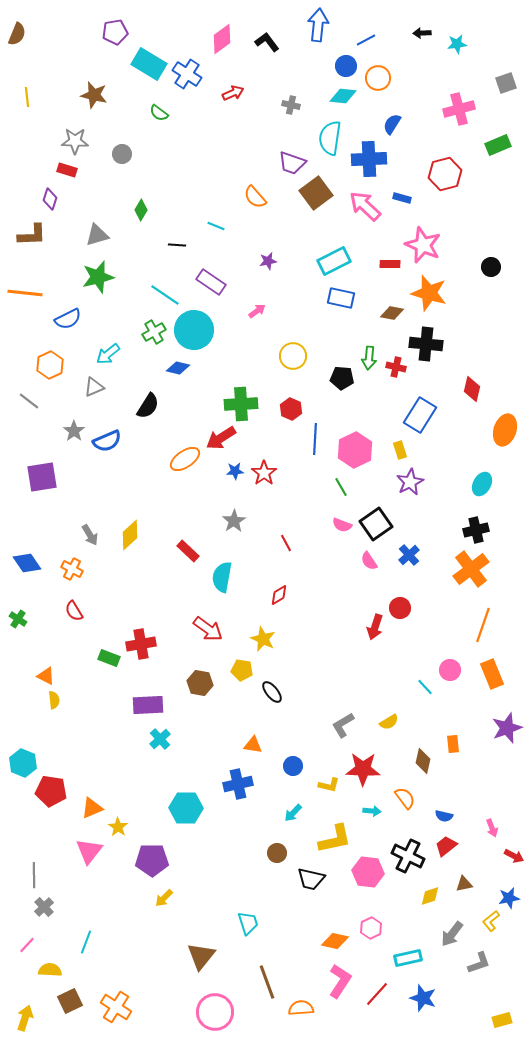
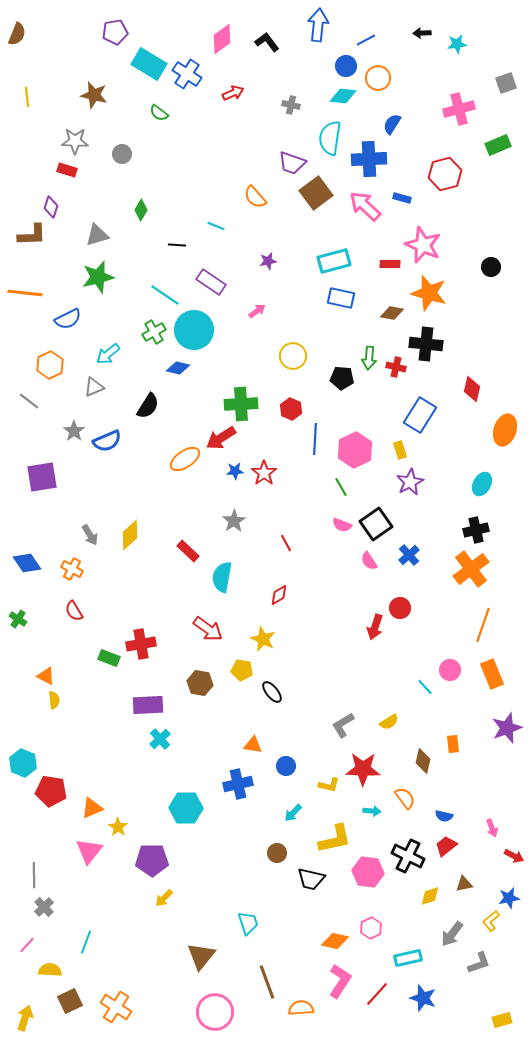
purple diamond at (50, 199): moved 1 px right, 8 px down
cyan rectangle at (334, 261): rotated 12 degrees clockwise
blue circle at (293, 766): moved 7 px left
